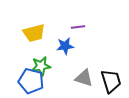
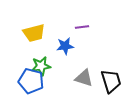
purple line: moved 4 px right
